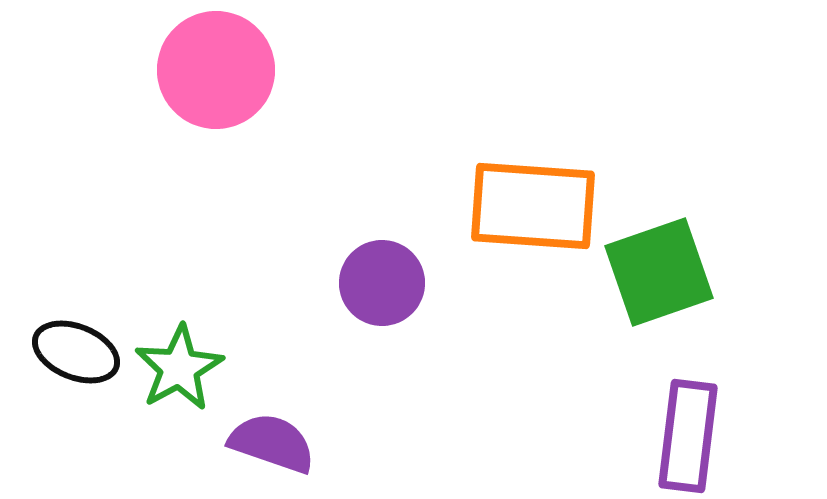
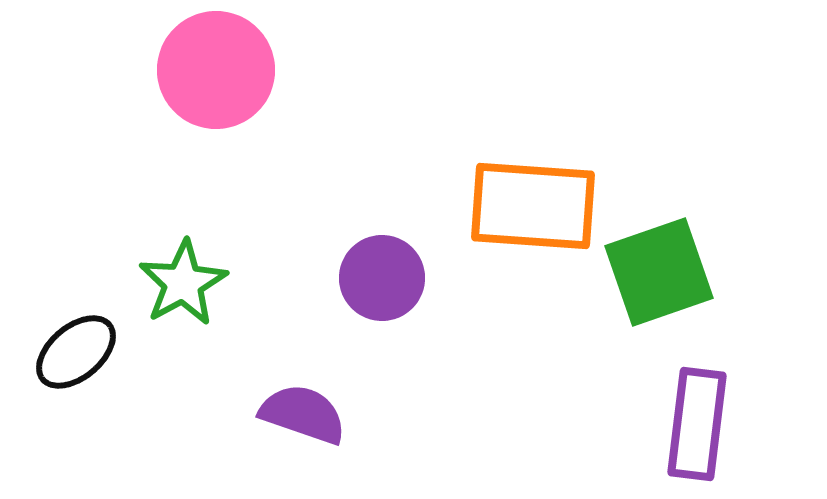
purple circle: moved 5 px up
black ellipse: rotated 62 degrees counterclockwise
green star: moved 4 px right, 85 px up
purple rectangle: moved 9 px right, 12 px up
purple semicircle: moved 31 px right, 29 px up
